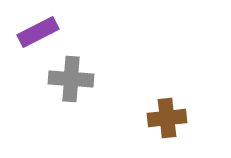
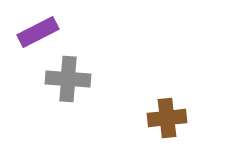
gray cross: moved 3 px left
